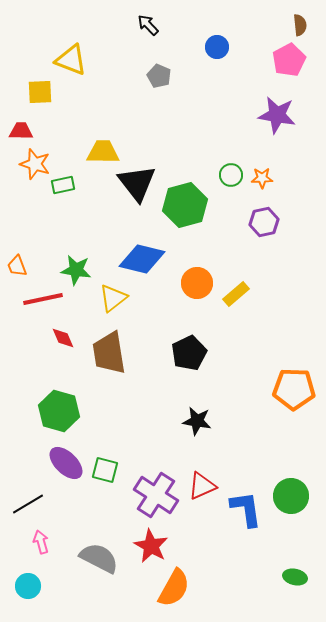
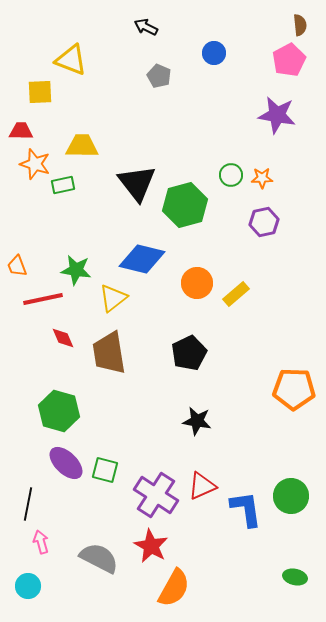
black arrow at (148, 25): moved 2 px left, 2 px down; rotated 20 degrees counterclockwise
blue circle at (217, 47): moved 3 px left, 6 px down
yellow trapezoid at (103, 152): moved 21 px left, 6 px up
black line at (28, 504): rotated 48 degrees counterclockwise
